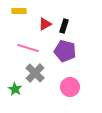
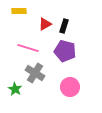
gray cross: rotated 12 degrees counterclockwise
